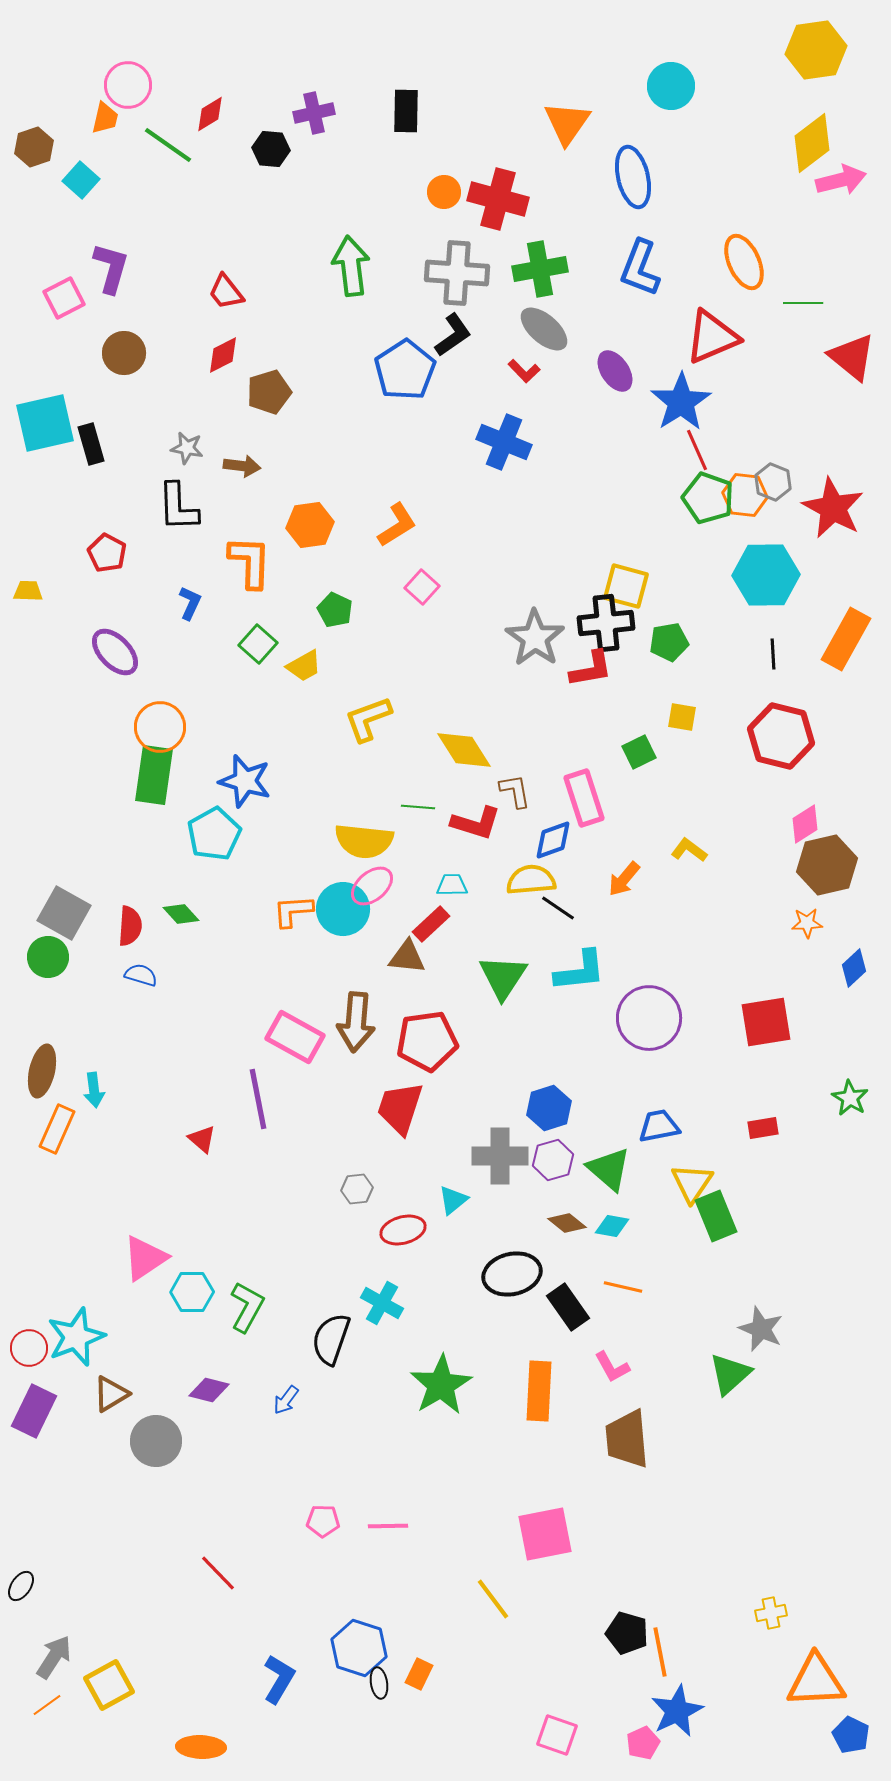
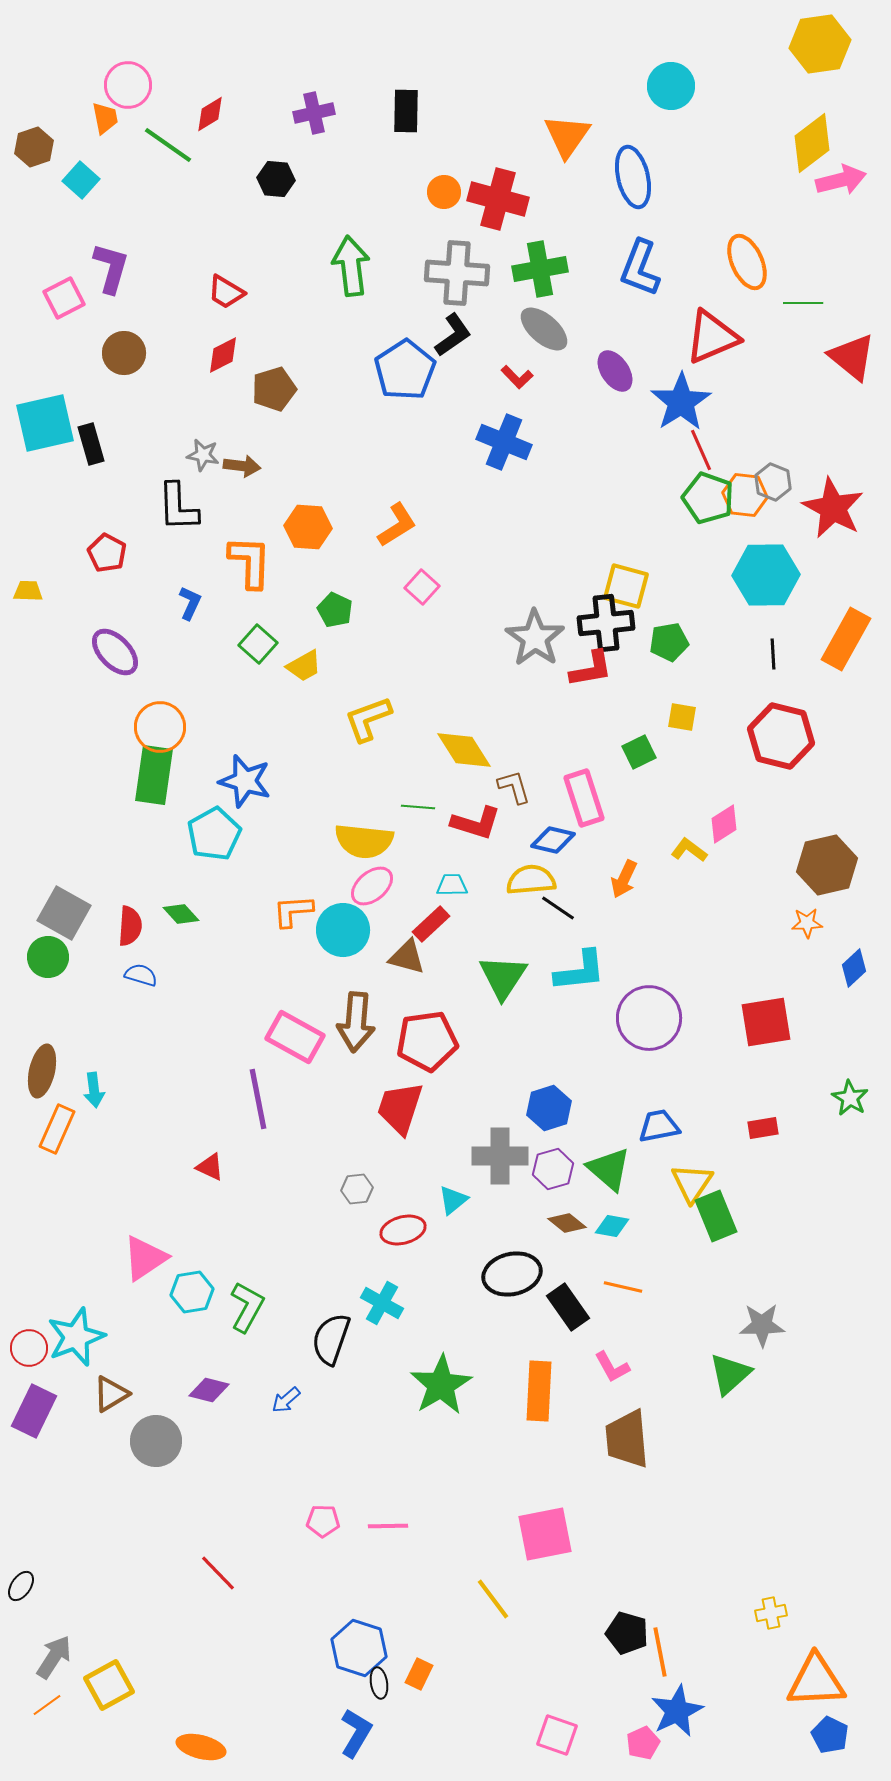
yellow hexagon at (816, 50): moved 4 px right, 6 px up
orange trapezoid at (105, 118): rotated 24 degrees counterclockwise
orange triangle at (567, 123): moved 13 px down
black hexagon at (271, 149): moved 5 px right, 30 px down
orange ellipse at (744, 262): moved 3 px right
red trapezoid at (226, 292): rotated 21 degrees counterclockwise
red L-shape at (524, 371): moved 7 px left, 6 px down
brown pentagon at (269, 392): moved 5 px right, 3 px up
gray star at (187, 448): moved 16 px right, 7 px down
red line at (697, 450): moved 4 px right
orange hexagon at (310, 525): moved 2 px left, 2 px down; rotated 12 degrees clockwise
brown L-shape at (515, 791): moved 1 px left, 4 px up; rotated 6 degrees counterclockwise
pink diamond at (805, 824): moved 81 px left
blue diamond at (553, 840): rotated 33 degrees clockwise
orange arrow at (624, 879): rotated 15 degrees counterclockwise
cyan circle at (343, 909): moved 21 px down
brown triangle at (407, 957): rotated 9 degrees clockwise
red triangle at (202, 1139): moved 8 px right, 28 px down; rotated 16 degrees counterclockwise
purple hexagon at (553, 1160): moved 9 px down
cyan hexagon at (192, 1292): rotated 9 degrees counterclockwise
gray star at (761, 1329): moved 1 px right, 4 px up; rotated 24 degrees counterclockwise
blue arrow at (286, 1400): rotated 12 degrees clockwise
blue L-shape at (279, 1679): moved 77 px right, 54 px down
blue pentagon at (851, 1735): moved 21 px left
orange ellipse at (201, 1747): rotated 12 degrees clockwise
